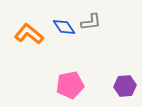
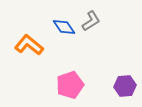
gray L-shape: moved 1 px up; rotated 25 degrees counterclockwise
orange L-shape: moved 11 px down
pink pentagon: rotated 8 degrees counterclockwise
